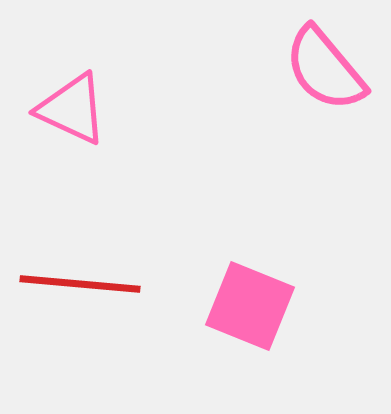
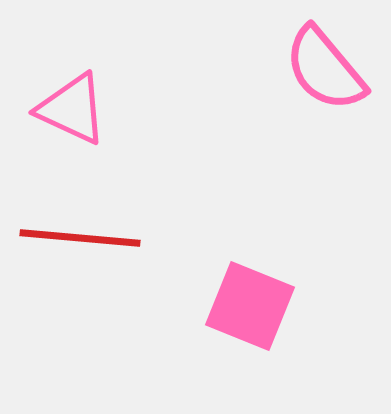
red line: moved 46 px up
